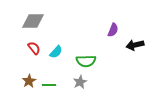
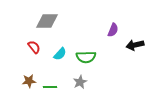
gray diamond: moved 14 px right
red semicircle: moved 1 px up
cyan semicircle: moved 4 px right, 2 px down
green semicircle: moved 4 px up
brown star: rotated 24 degrees clockwise
green line: moved 1 px right, 2 px down
